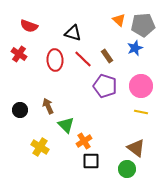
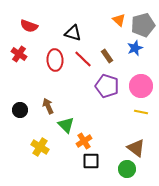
gray pentagon: rotated 10 degrees counterclockwise
purple pentagon: moved 2 px right
